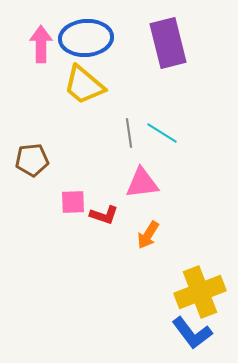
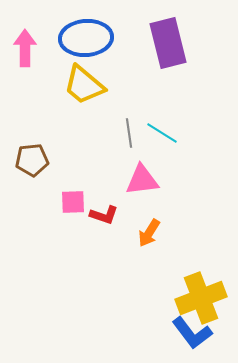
pink arrow: moved 16 px left, 4 px down
pink triangle: moved 3 px up
orange arrow: moved 1 px right, 2 px up
yellow cross: moved 1 px right, 6 px down
